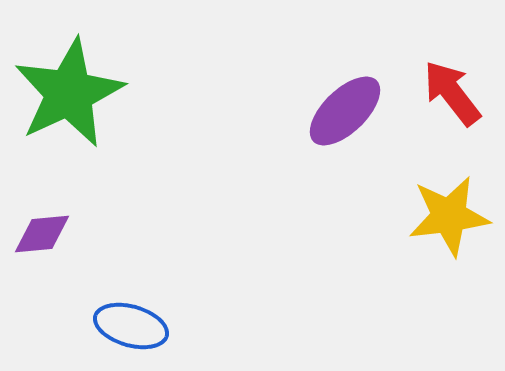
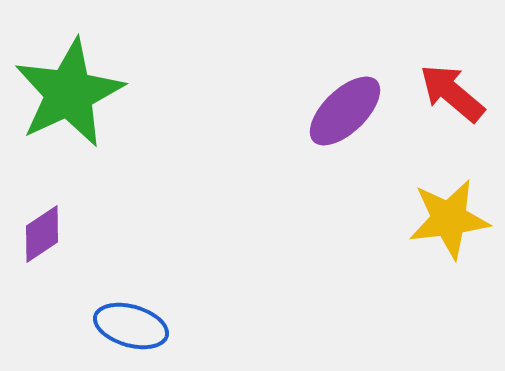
red arrow: rotated 12 degrees counterclockwise
yellow star: moved 3 px down
purple diamond: rotated 28 degrees counterclockwise
